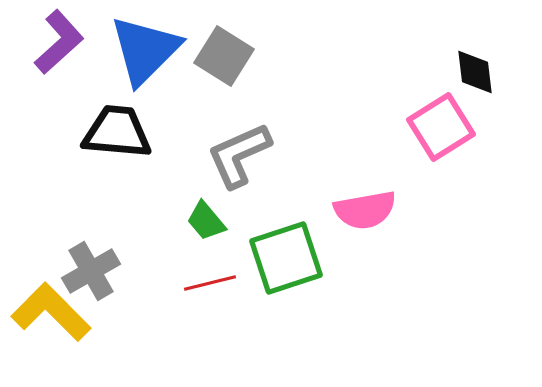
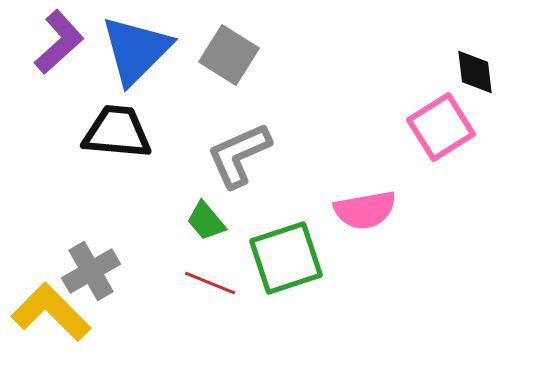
blue triangle: moved 9 px left
gray square: moved 5 px right, 1 px up
red line: rotated 36 degrees clockwise
